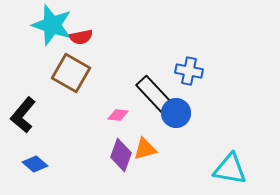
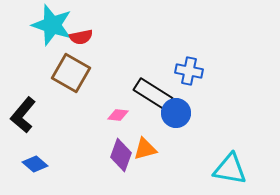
black rectangle: moved 1 px left; rotated 15 degrees counterclockwise
